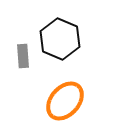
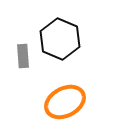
orange ellipse: moved 1 px down; rotated 21 degrees clockwise
